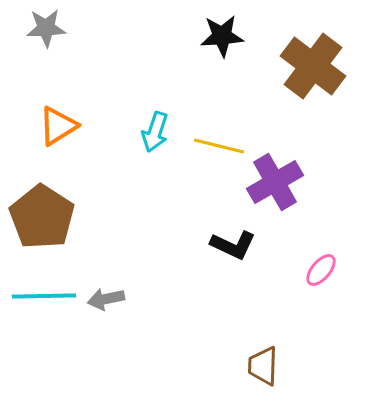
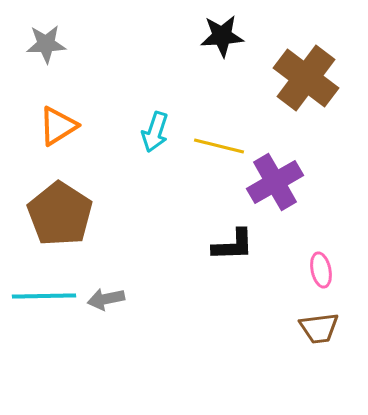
gray star: moved 16 px down
brown cross: moved 7 px left, 12 px down
brown pentagon: moved 18 px right, 3 px up
black L-shape: rotated 27 degrees counterclockwise
pink ellipse: rotated 52 degrees counterclockwise
brown trapezoid: moved 56 px right, 38 px up; rotated 99 degrees counterclockwise
